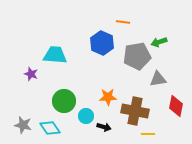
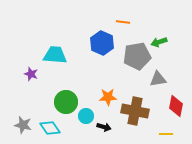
green circle: moved 2 px right, 1 px down
yellow line: moved 18 px right
